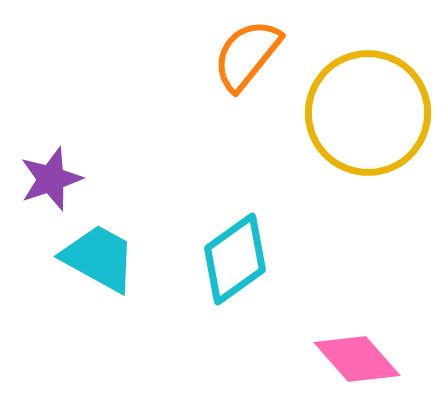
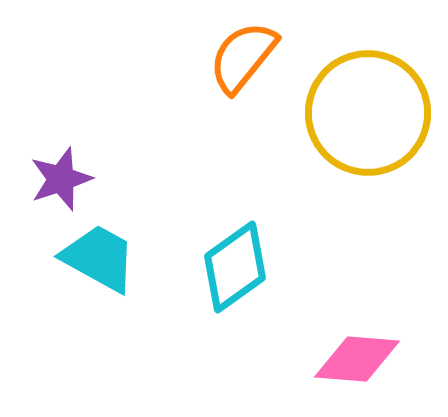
orange semicircle: moved 4 px left, 2 px down
purple star: moved 10 px right
cyan diamond: moved 8 px down
pink diamond: rotated 44 degrees counterclockwise
